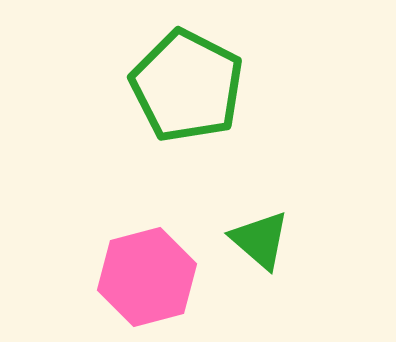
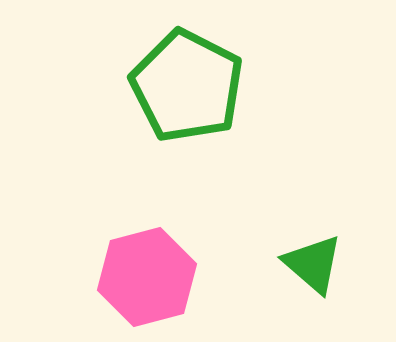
green triangle: moved 53 px right, 24 px down
